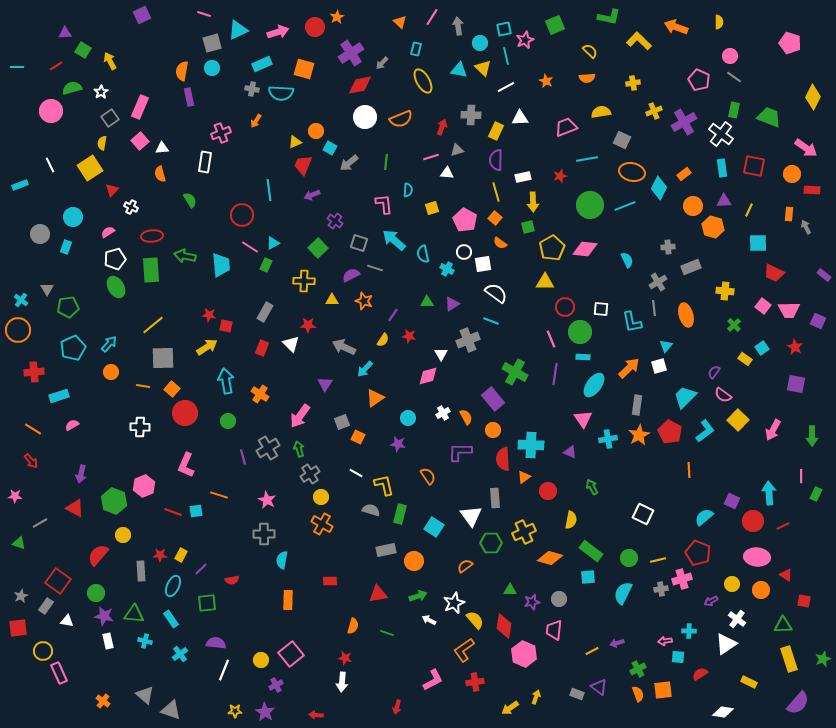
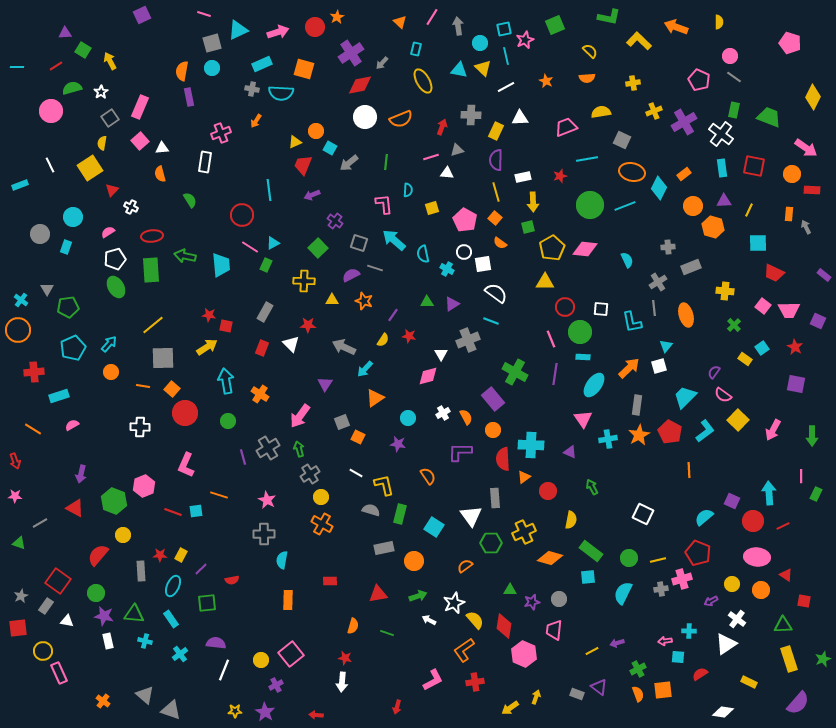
red arrow at (31, 461): moved 16 px left; rotated 21 degrees clockwise
gray rectangle at (386, 550): moved 2 px left, 2 px up
